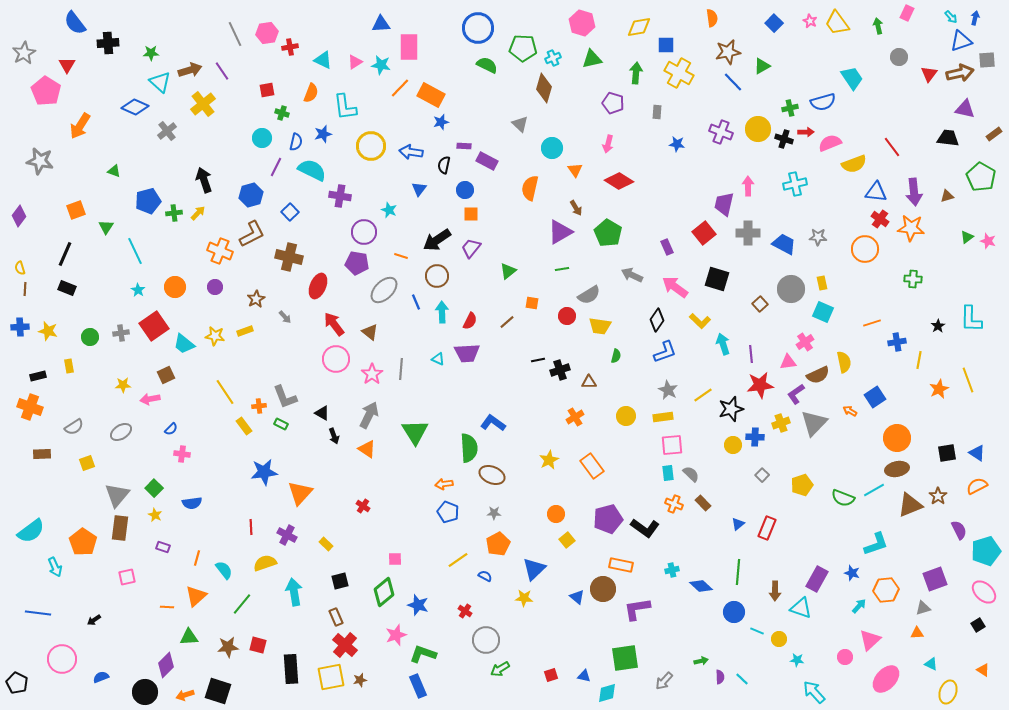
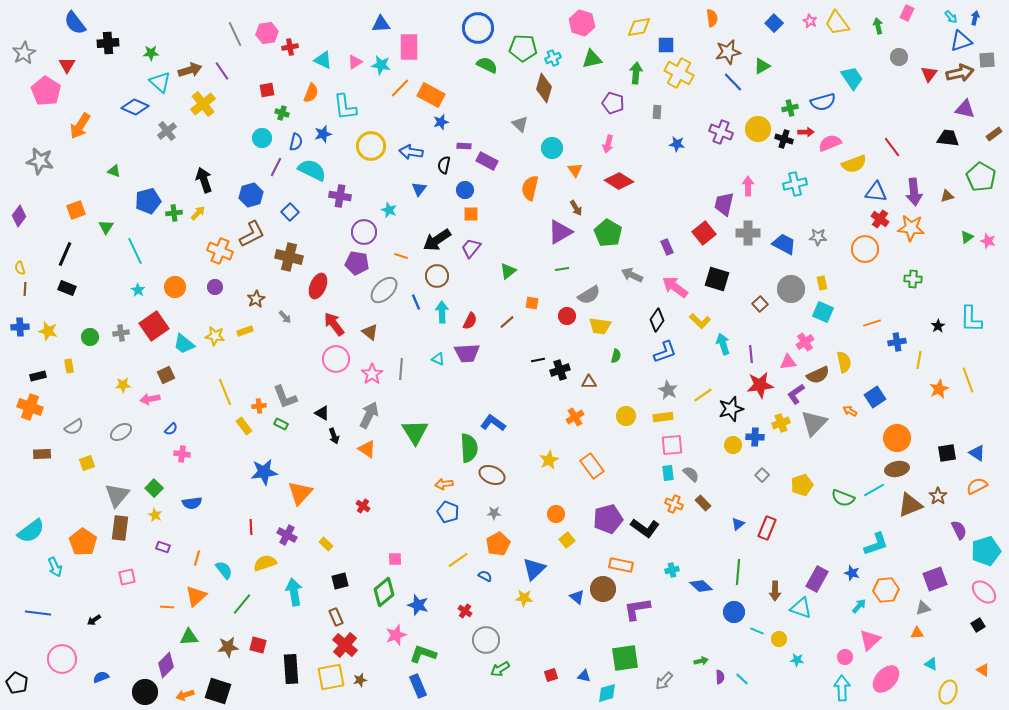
yellow line at (225, 392): rotated 12 degrees clockwise
cyan arrow at (814, 692): moved 28 px right, 4 px up; rotated 40 degrees clockwise
